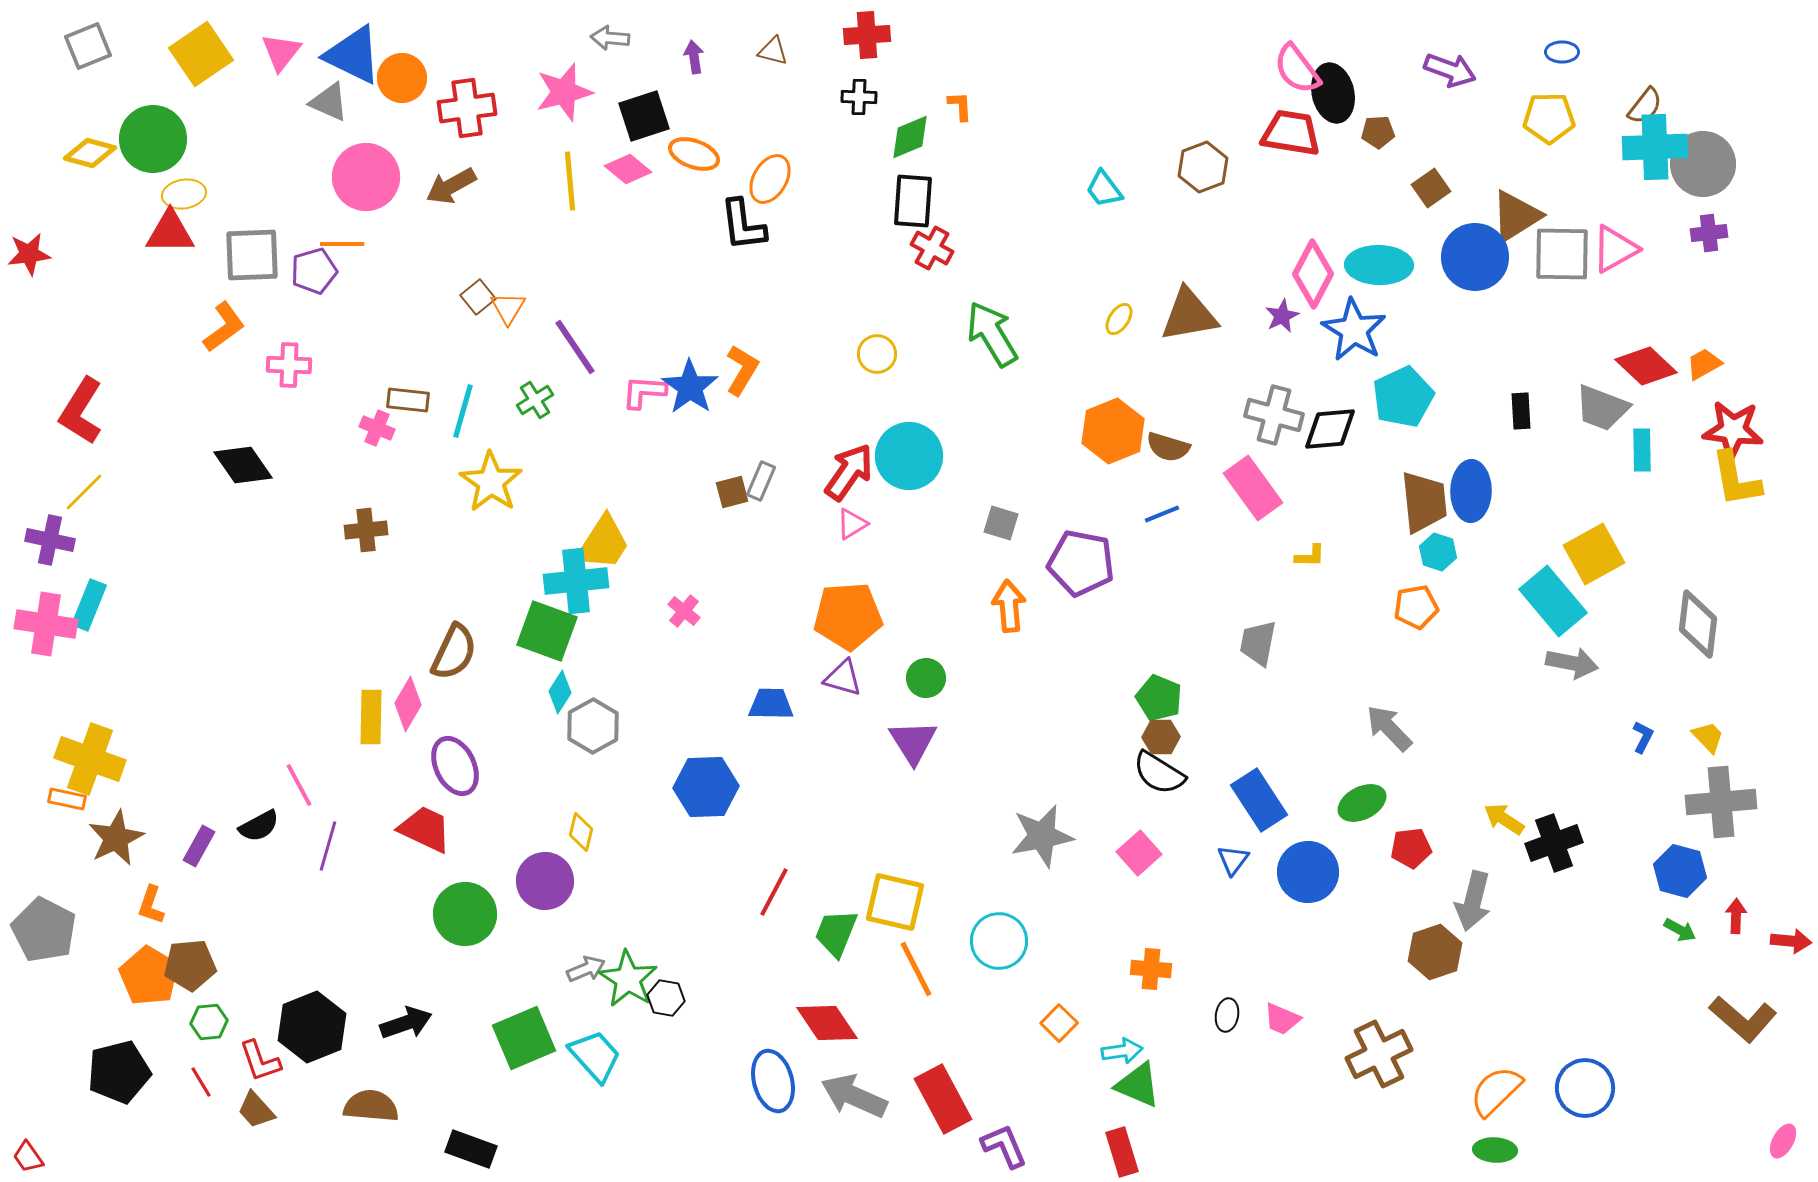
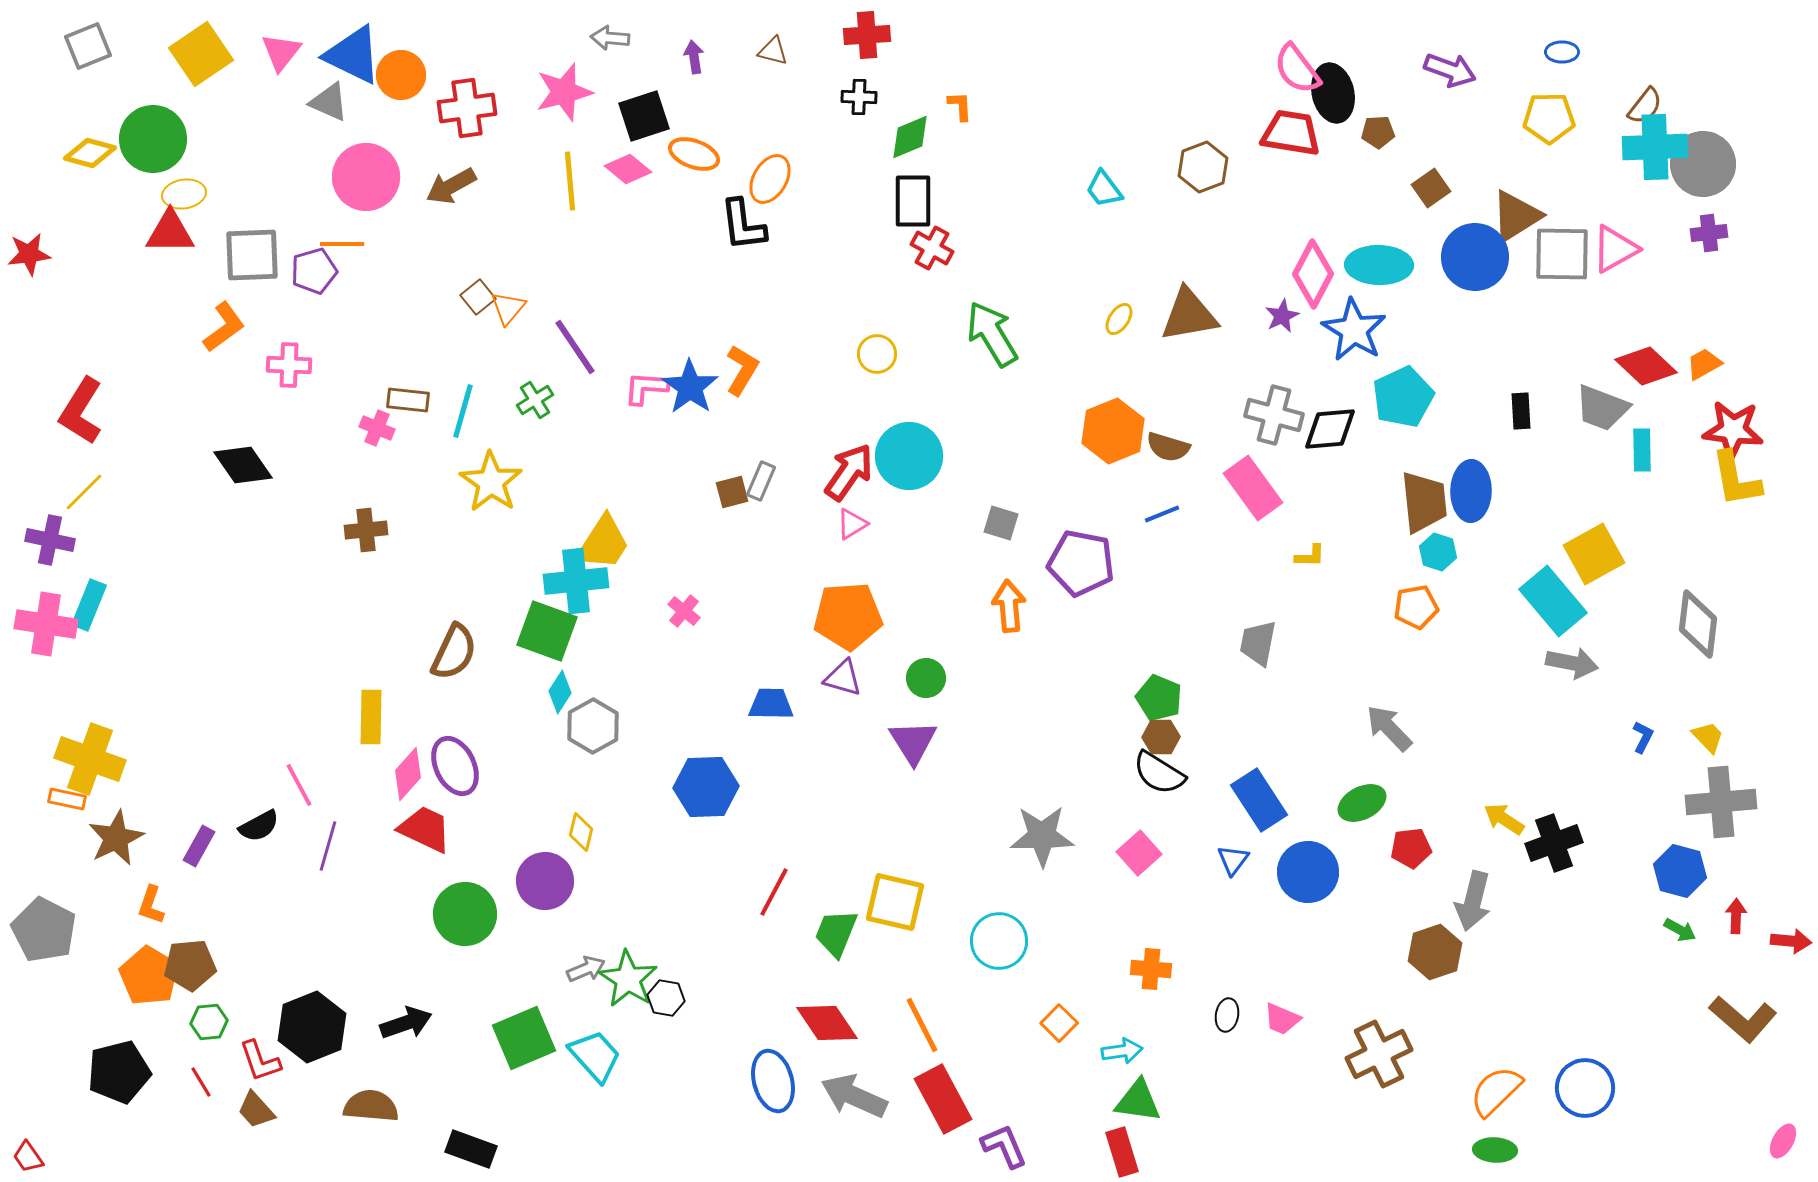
orange circle at (402, 78): moved 1 px left, 3 px up
black rectangle at (913, 201): rotated 4 degrees counterclockwise
orange triangle at (508, 308): rotated 9 degrees clockwise
pink L-shape at (644, 392): moved 2 px right, 4 px up
pink diamond at (408, 704): moved 70 px down; rotated 12 degrees clockwise
gray star at (1042, 836): rotated 10 degrees clockwise
orange line at (916, 969): moved 6 px right, 56 px down
green triangle at (1138, 1085): moved 16 px down; rotated 15 degrees counterclockwise
